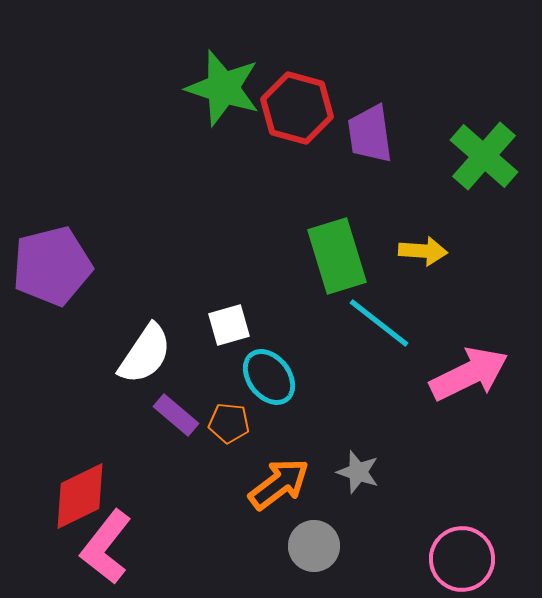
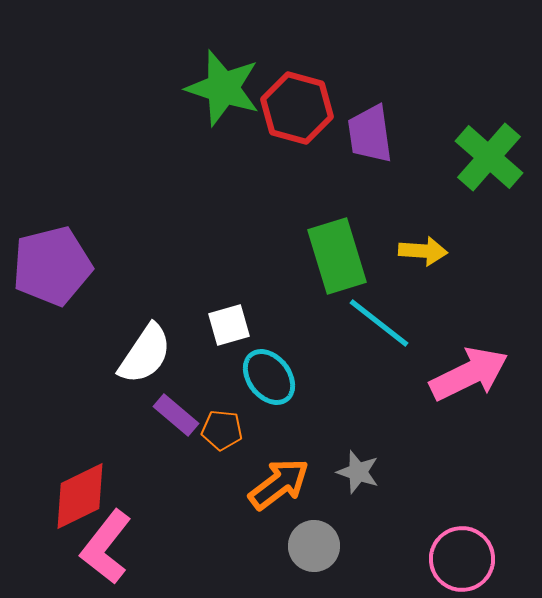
green cross: moved 5 px right, 1 px down
orange pentagon: moved 7 px left, 7 px down
